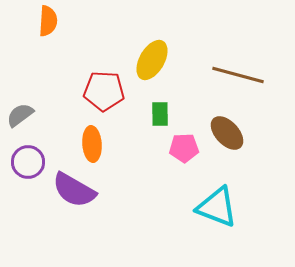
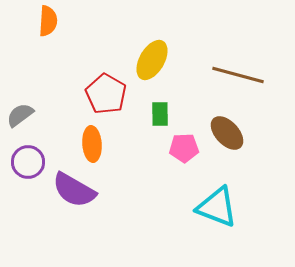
red pentagon: moved 2 px right, 3 px down; rotated 27 degrees clockwise
